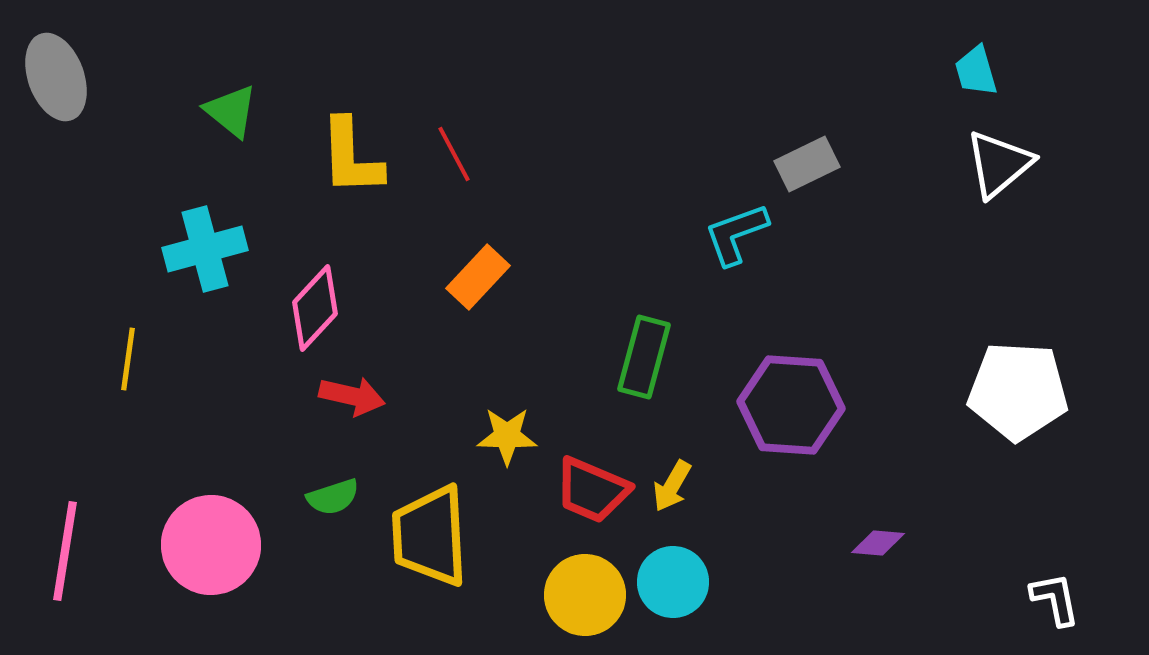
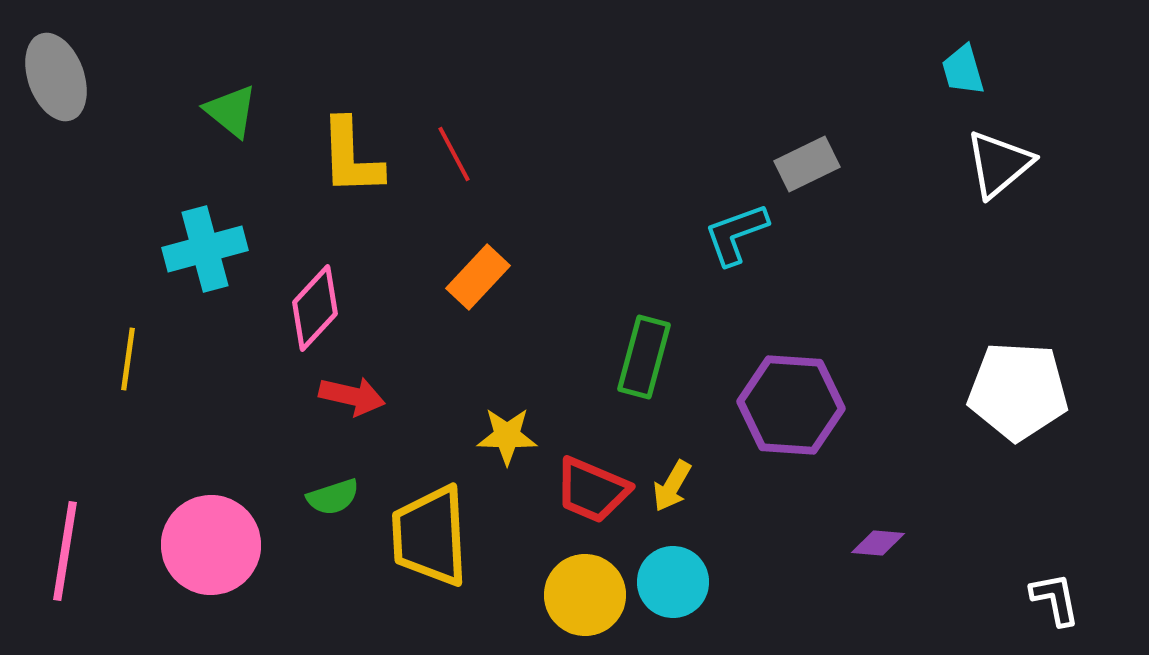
cyan trapezoid: moved 13 px left, 1 px up
